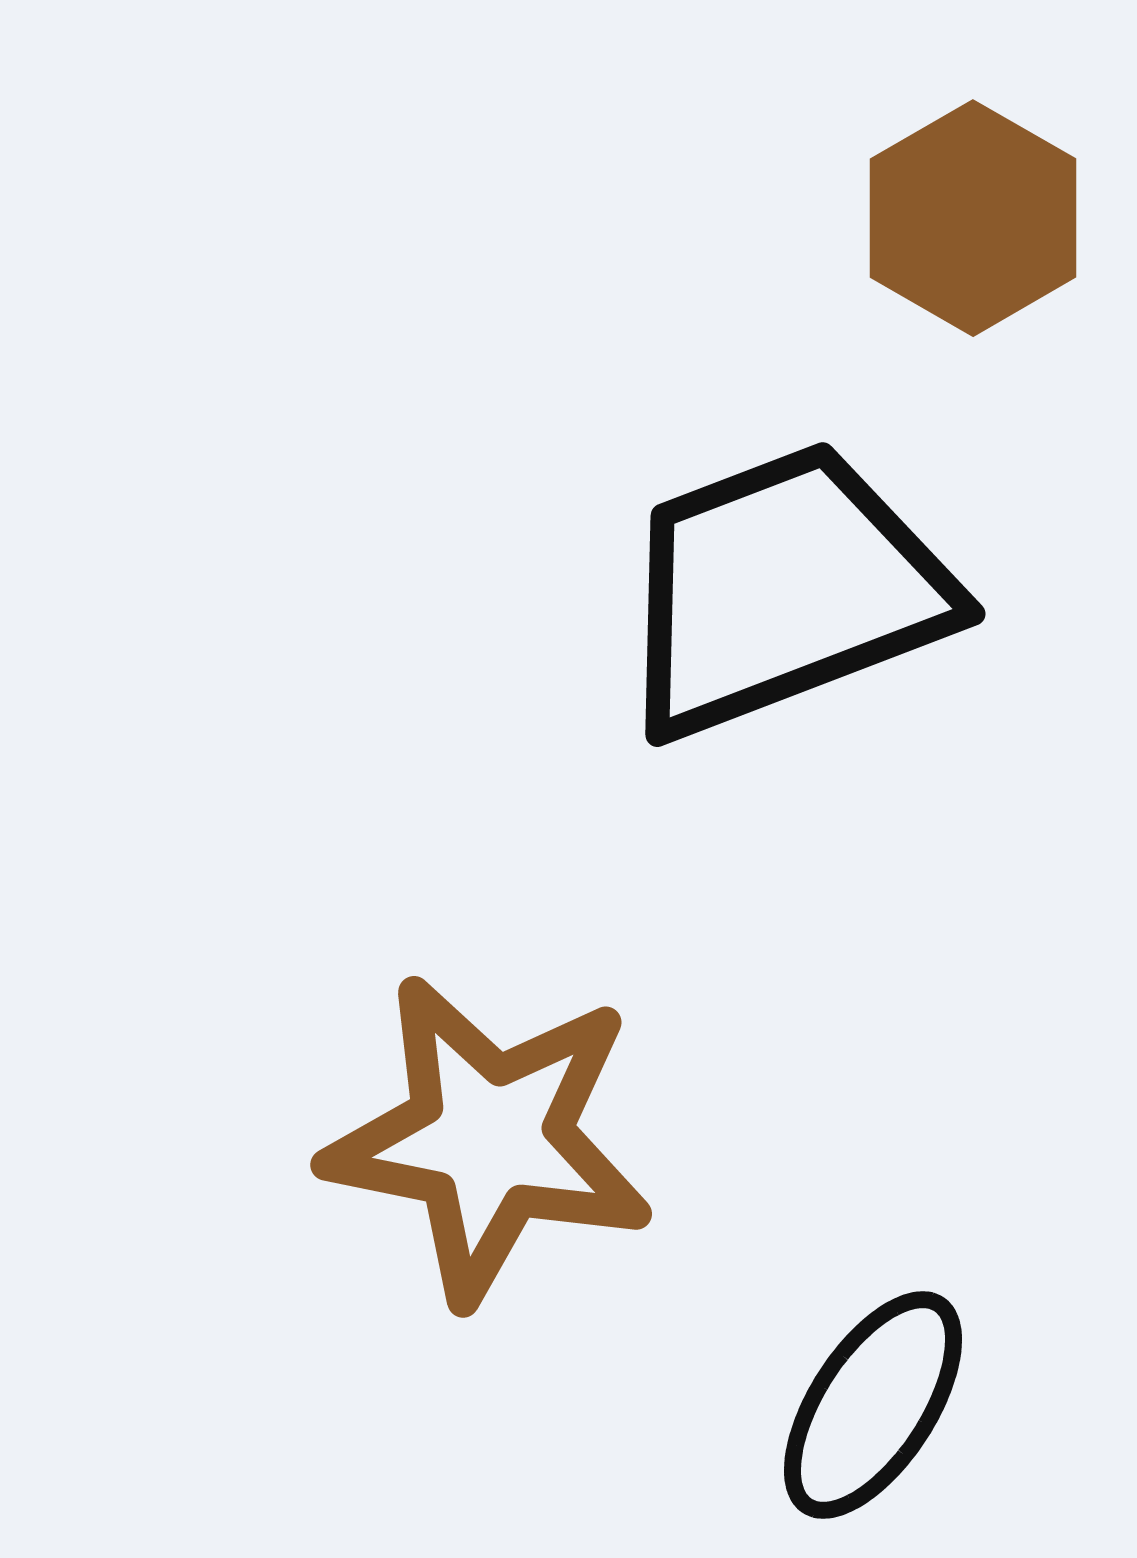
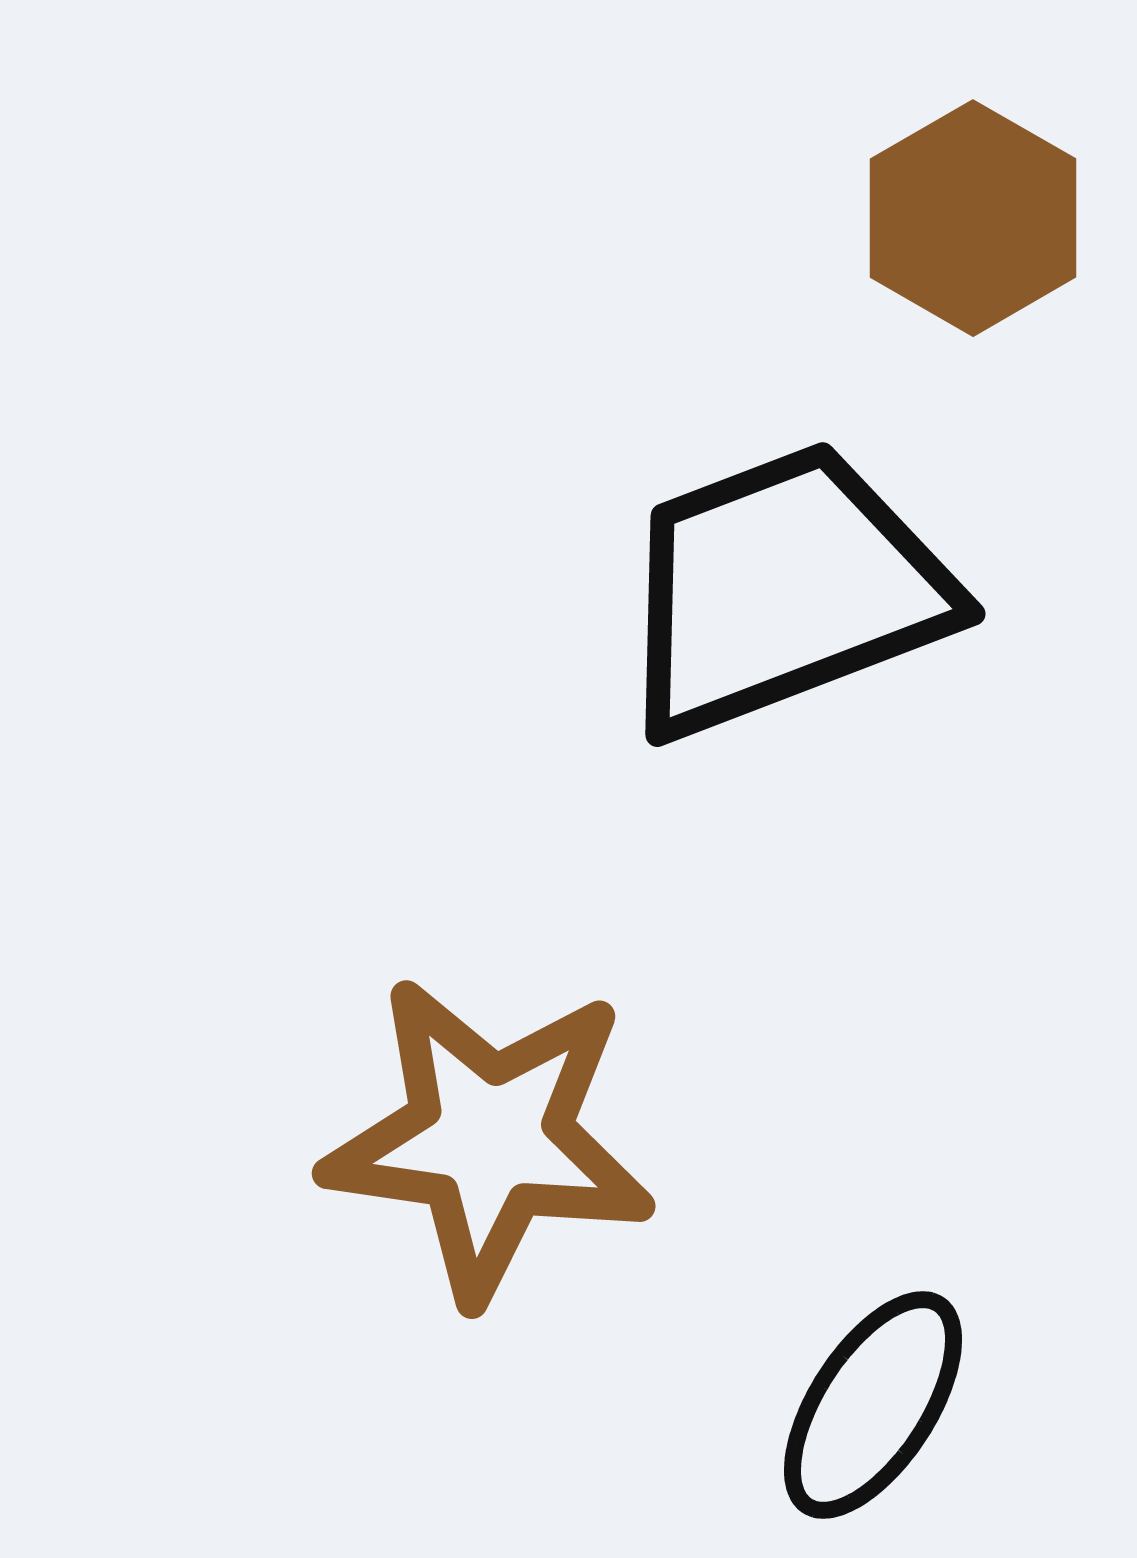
brown star: rotated 3 degrees counterclockwise
